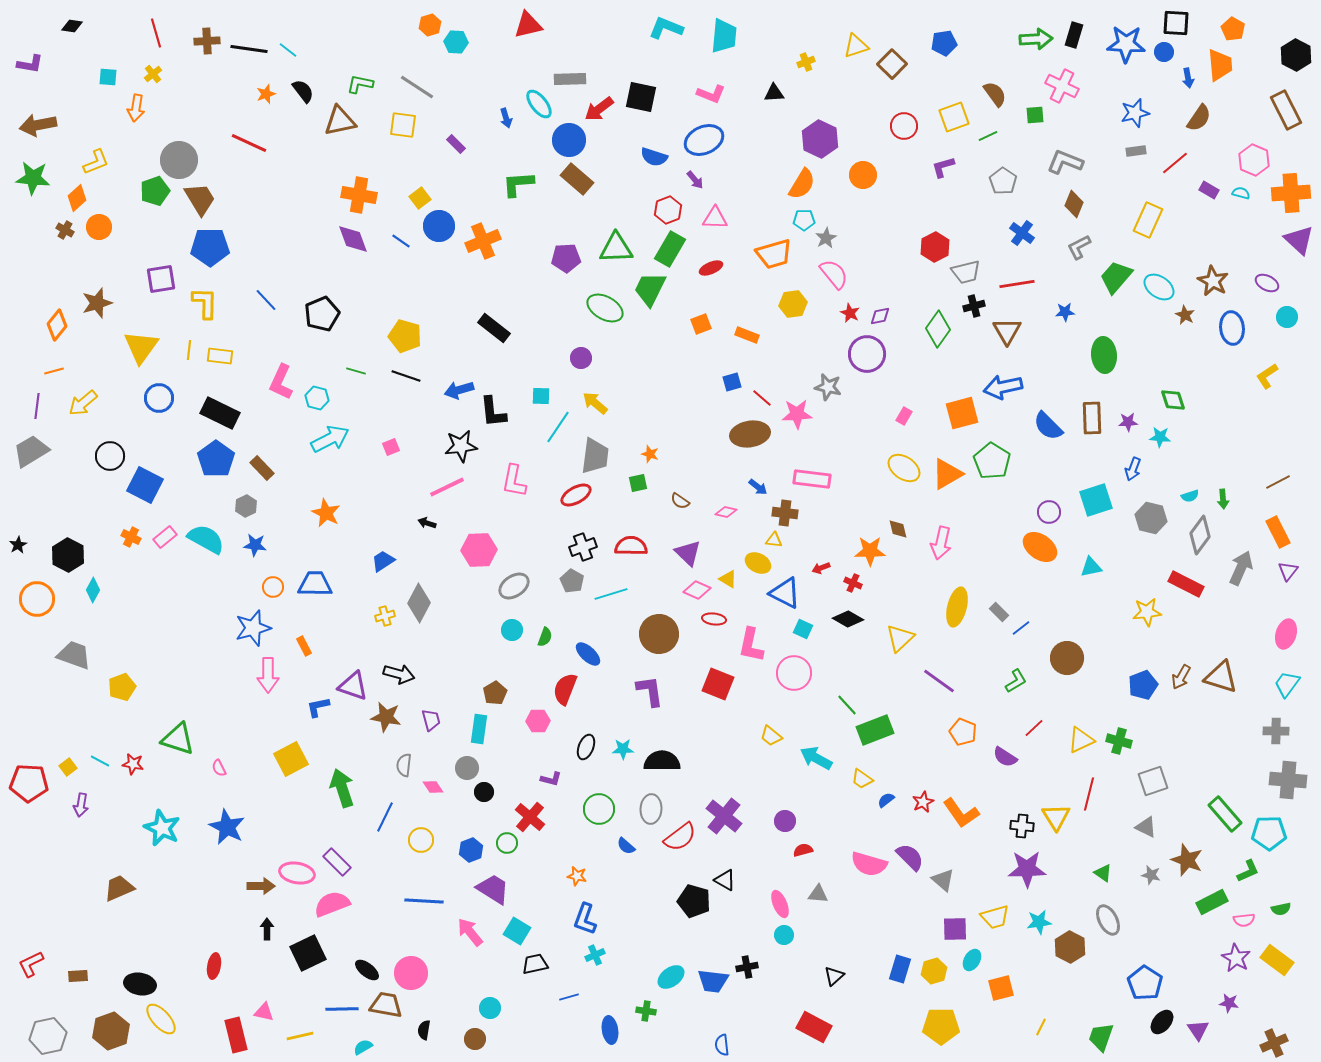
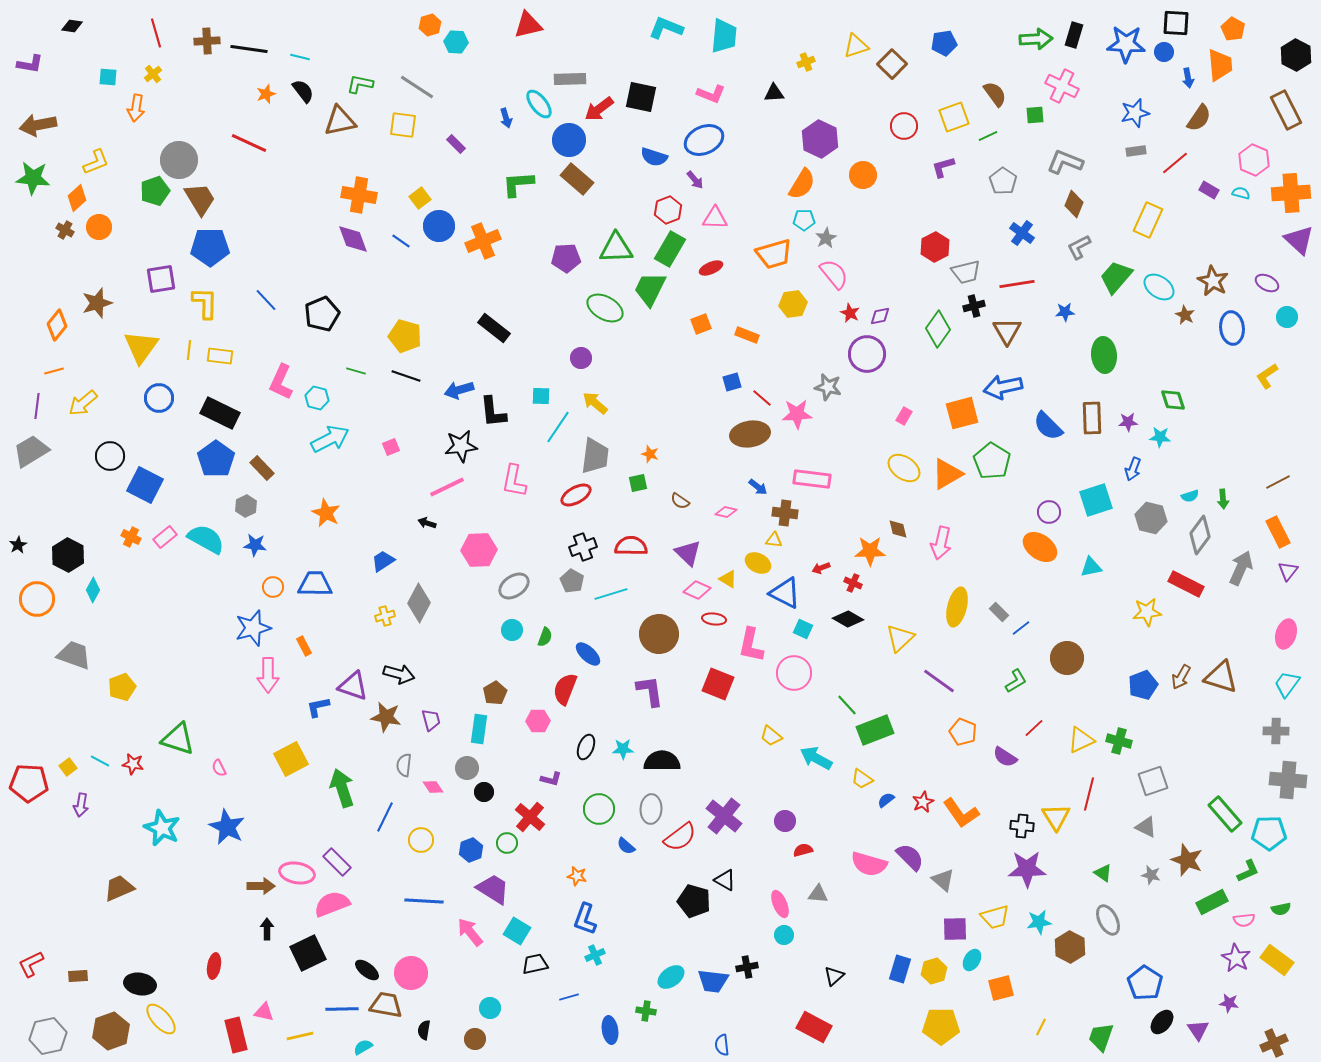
cyan line at (288, 50): moved 12 px right, 7 px down; rotated 24 degrees counterclockwise
